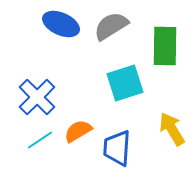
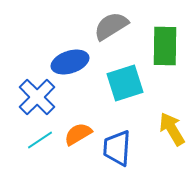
blue ellipse: moved 9 px right, 38 px down; rotated 42 degrees counterclockwise
orange semicircle: moved 3 px down
